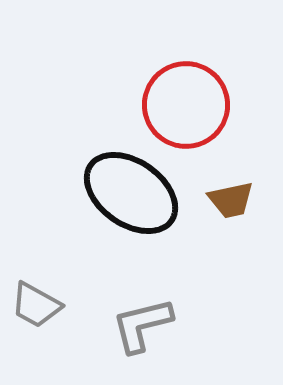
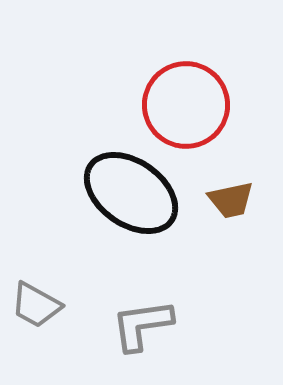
gray L-shape: rotated 6 degrees clockwise
